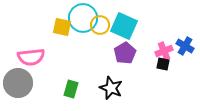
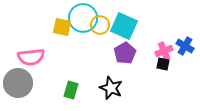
green rectangle: moved 1 px down
